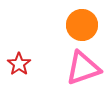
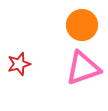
red star: rotated 20 degrees clockwise
